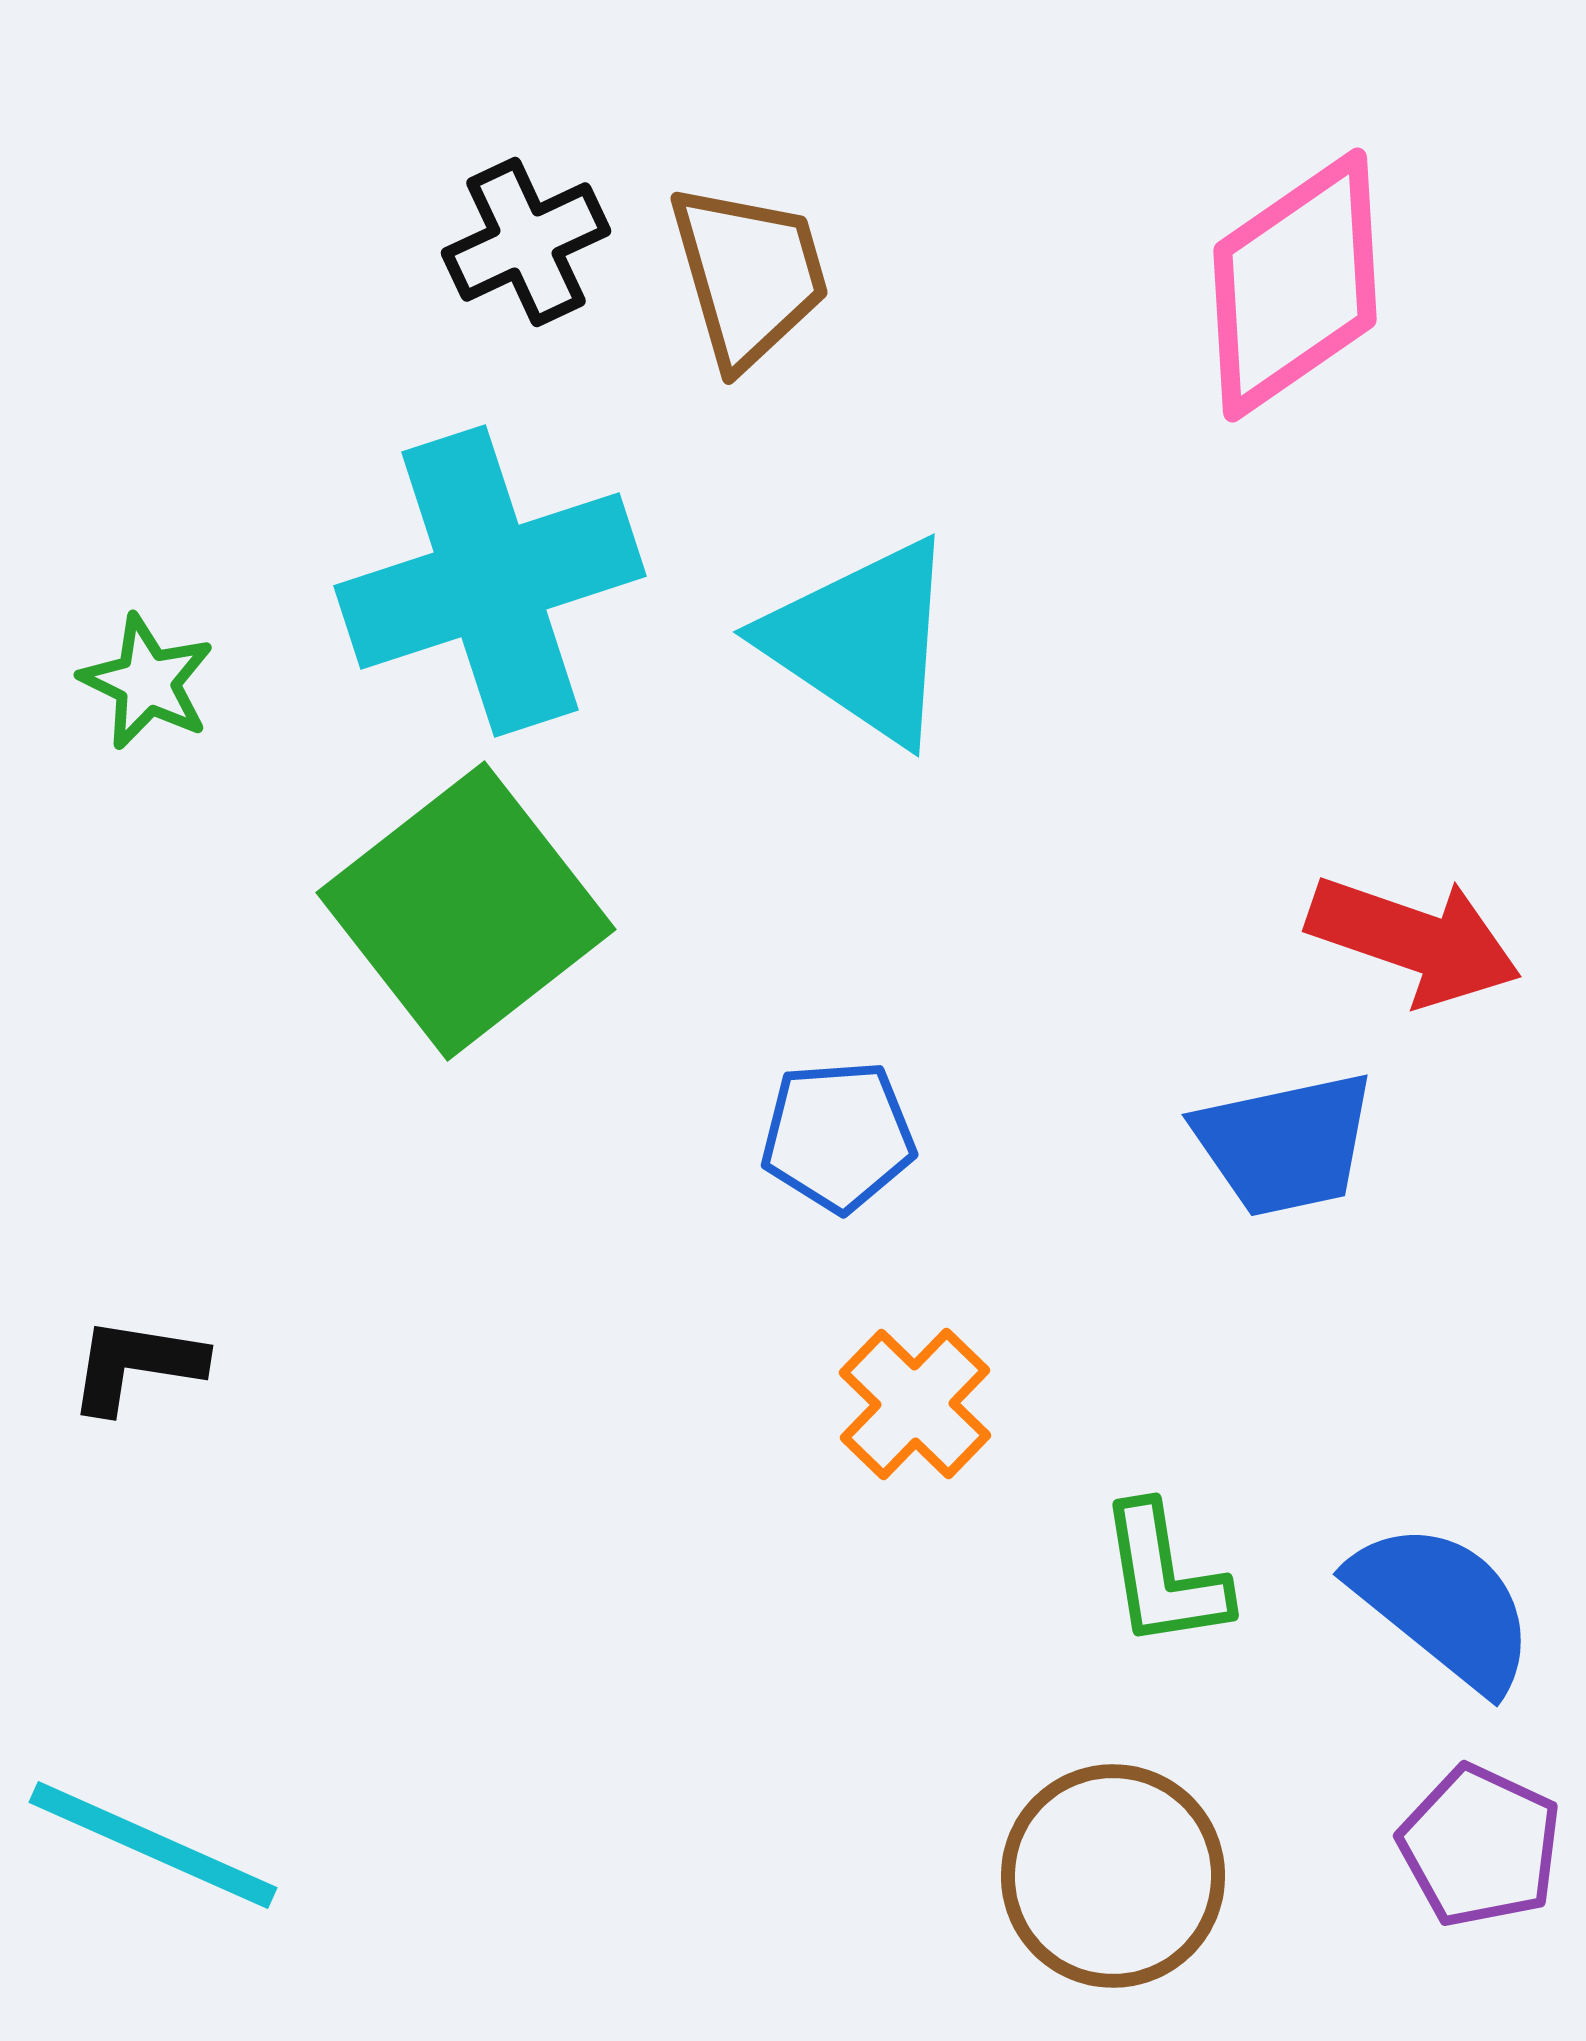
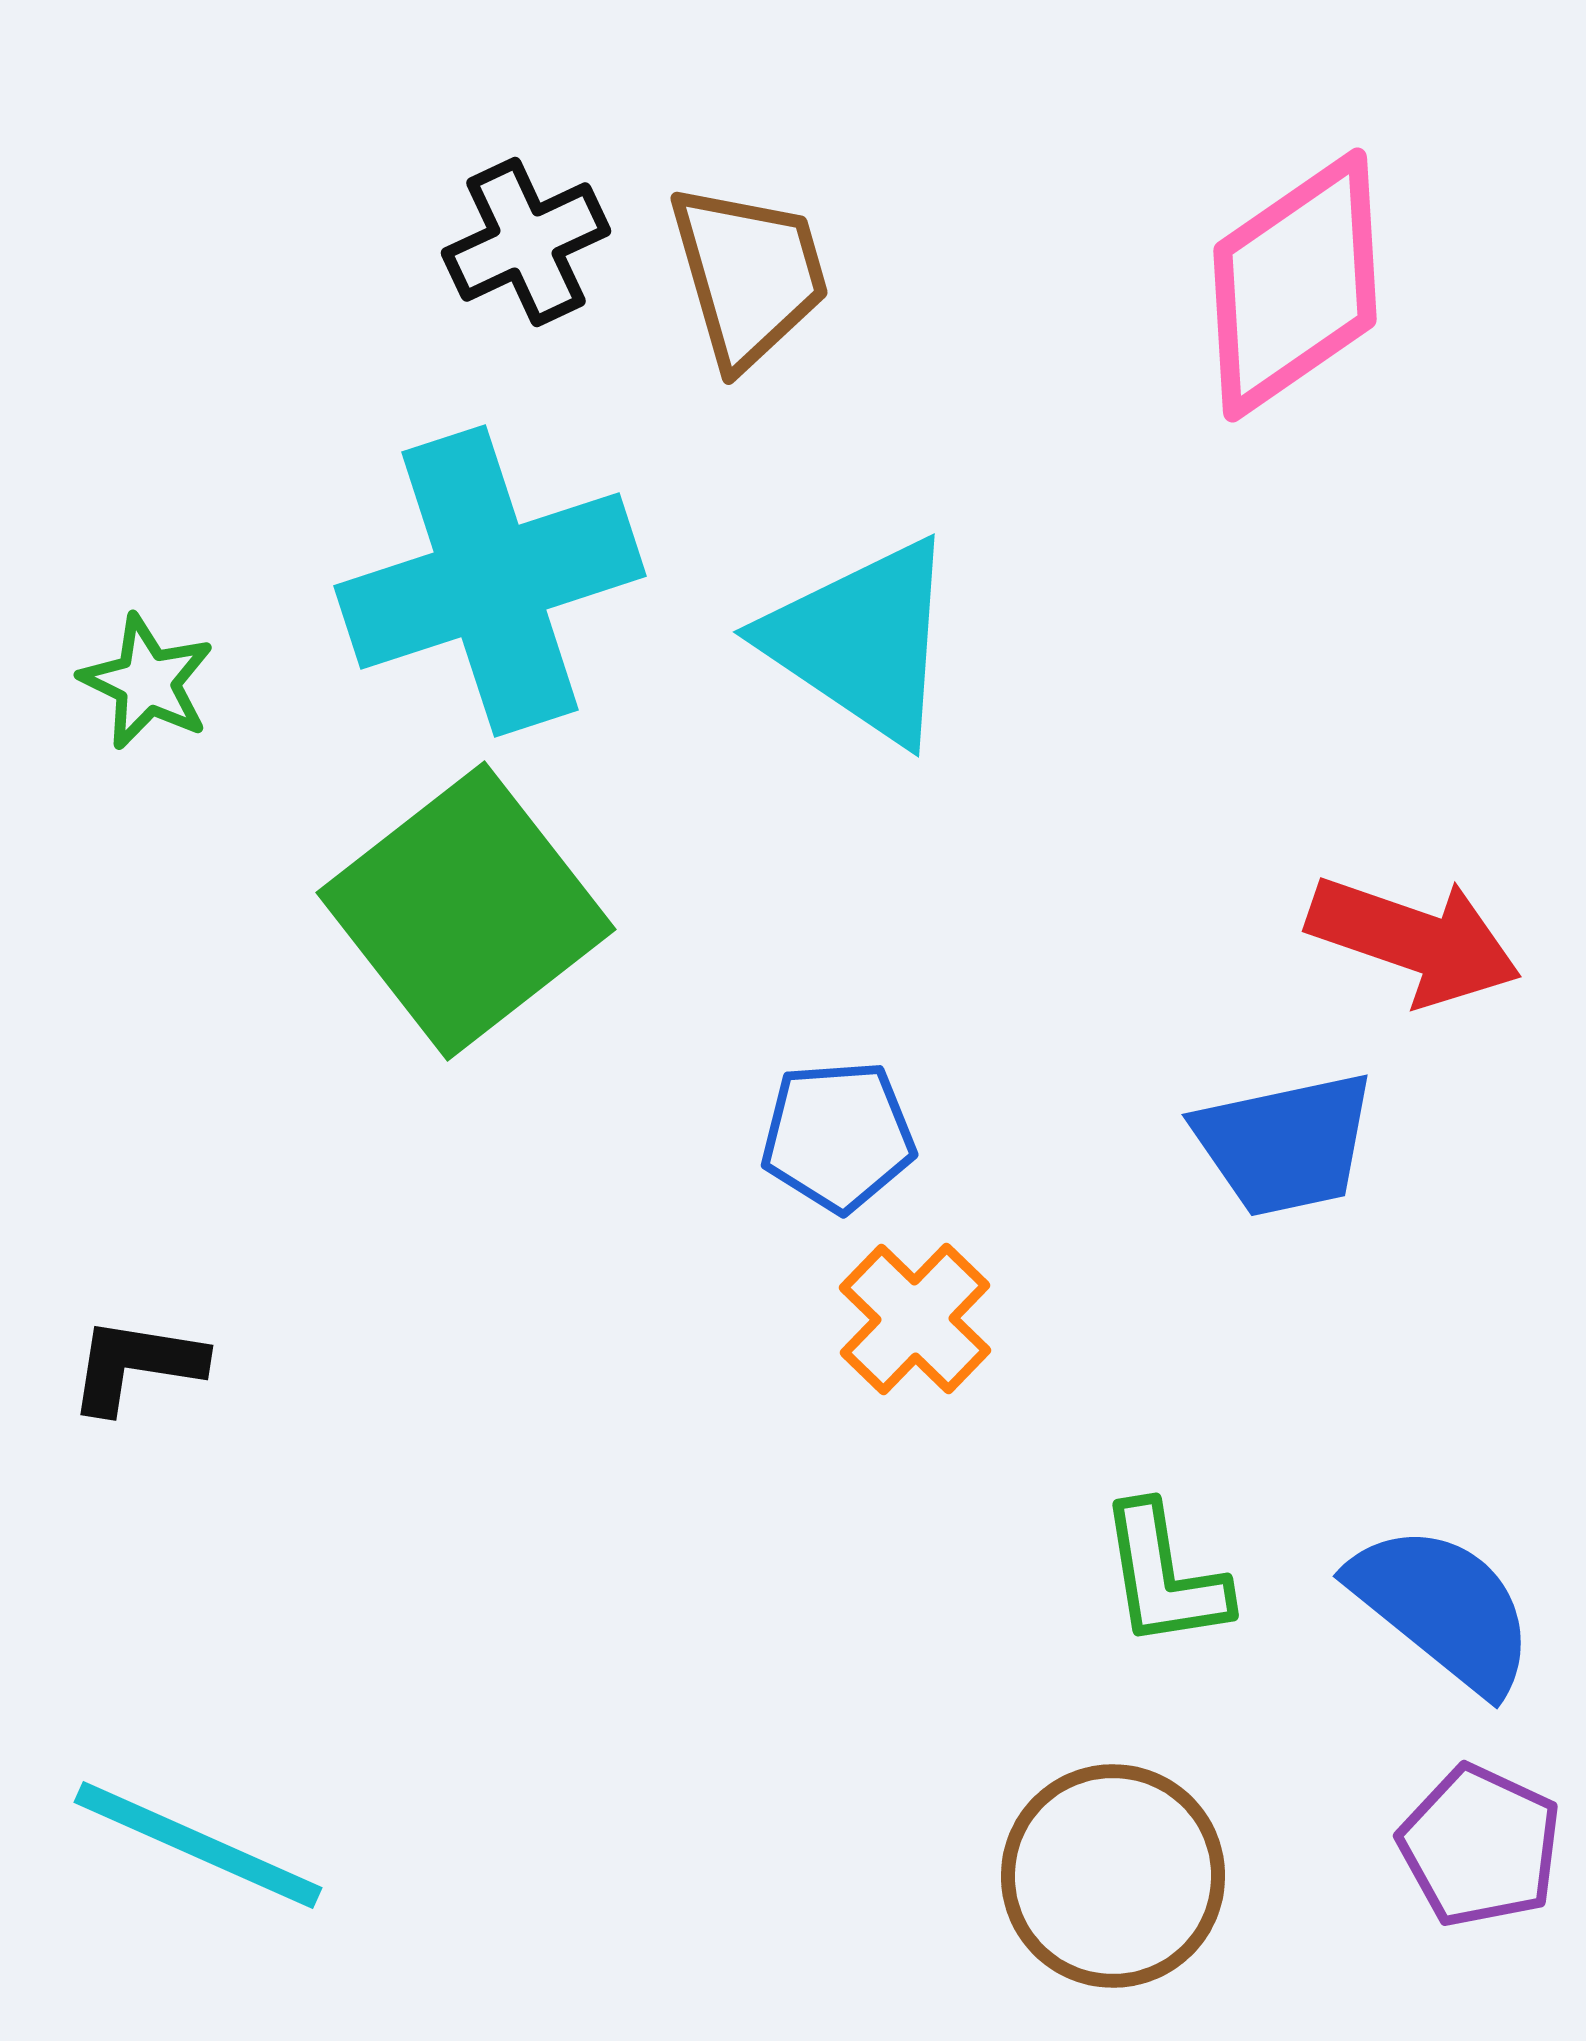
orange cross: moved 85 px up
blue semicircle: moved 2 px down
cyan line: moved 45 px right
